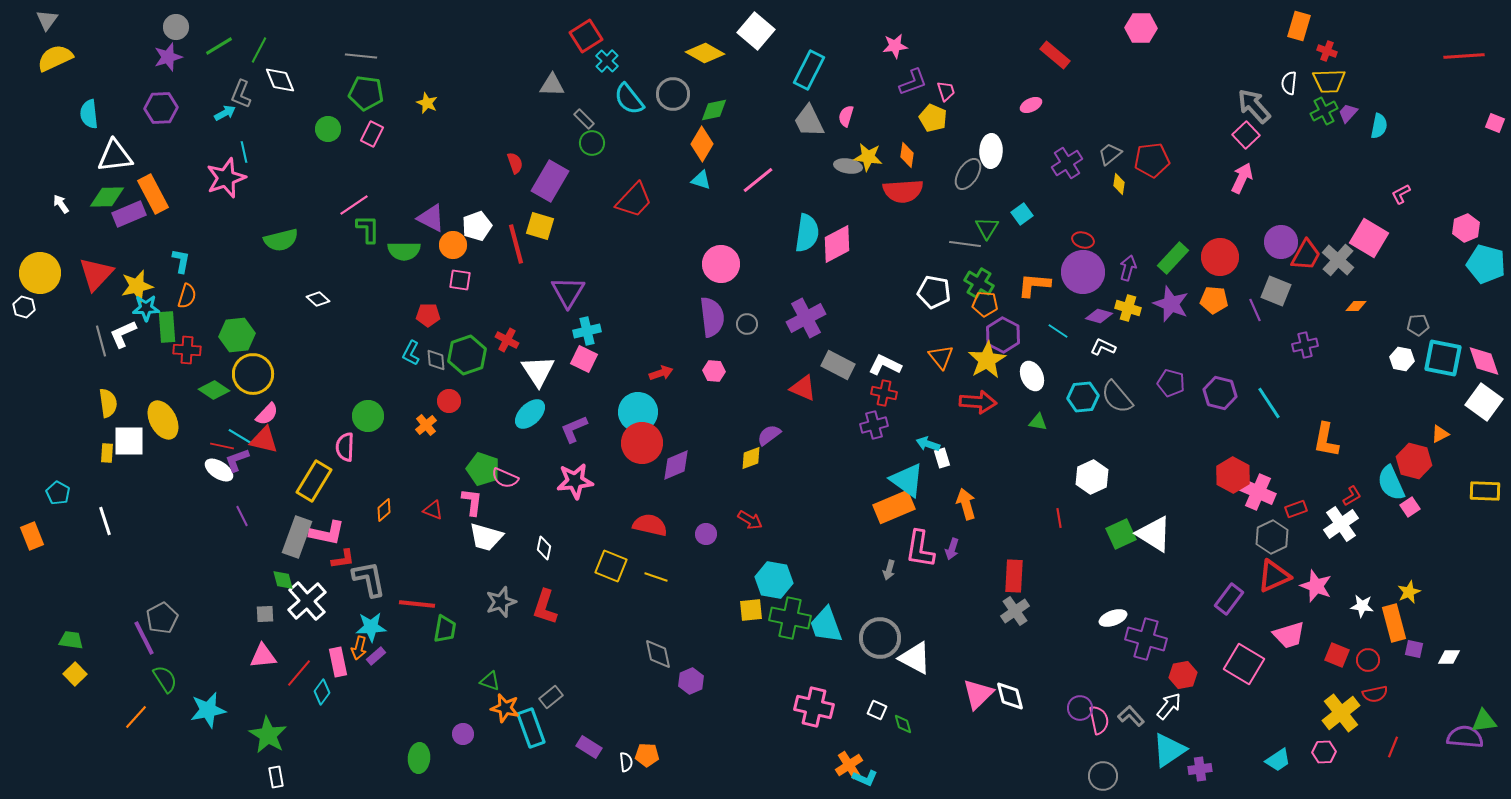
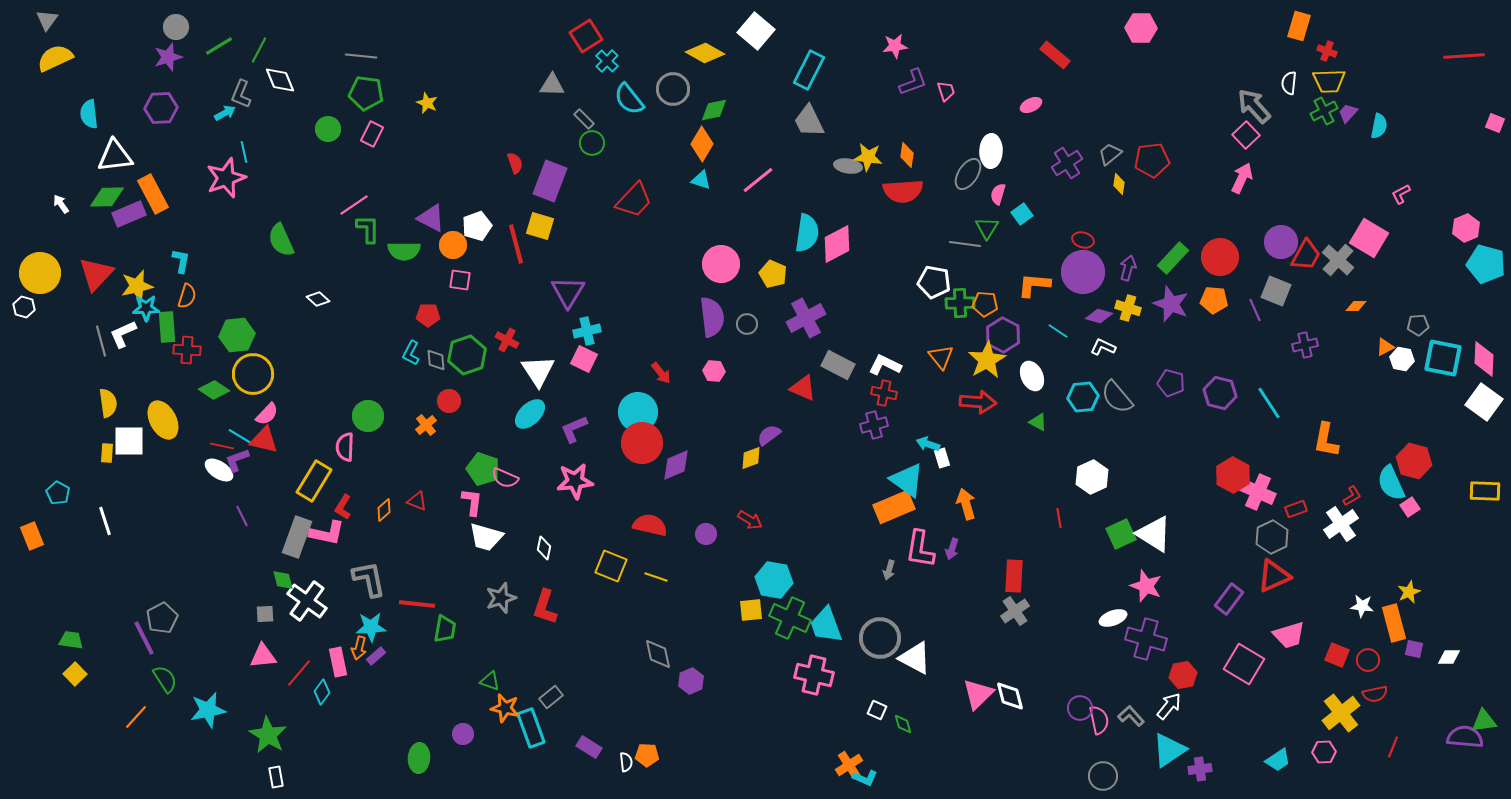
gray circle at (673, 94): moved 5 px up
pink semicircle at (846, 116): moved 152 px right, 78 px down
yellow pentagon at (933, 118): moved 160 px left, 156 px down
purple rectangle at (550, 181): rotated 9 degrees counterclockwise
green semicircle at (281, 240): rotated 80 degrees clockwise
green cross at (979, 283): moved 19 px left, 20 px down; rotated 32 degrees counterclockwise
white pentagon at (934, 292): moved 10 px up
pink diamond at (1484, 361): moved 2 px up; rotated 21 degrees clockwise
red arrow at (661, 373): rotated 70 degrees clockwise
green triangle at (1038, 422): rotated 18 degrees clockwise
orange triangle at (1440, 434): moved 55 px left, 87 px up
red triangle at (433, 510): moved 16 px left, 9 px up
red L-shape at (343, 559): moved 52 px up; rotated 130 degrees clockwise
pink star at (1316, 586): moved 170 px left
white cross at (307, 601): rotated 12 degrees counterclockwise
gray star at (501, 602): moved 4 px up
green cross at (790, 618): rotated 12 degrees clockwise
pink cross at (814, 707): moved 32 px up
